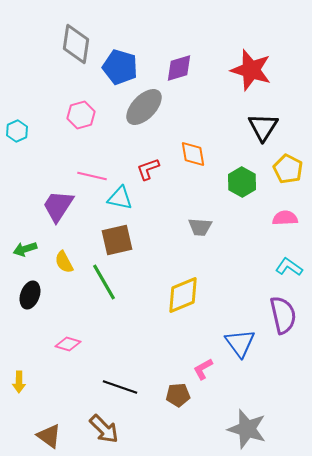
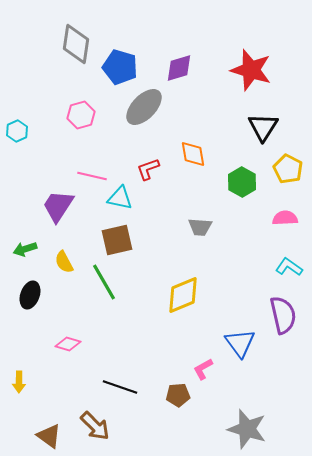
brown arrow: moved 9 px left, 3 px up
